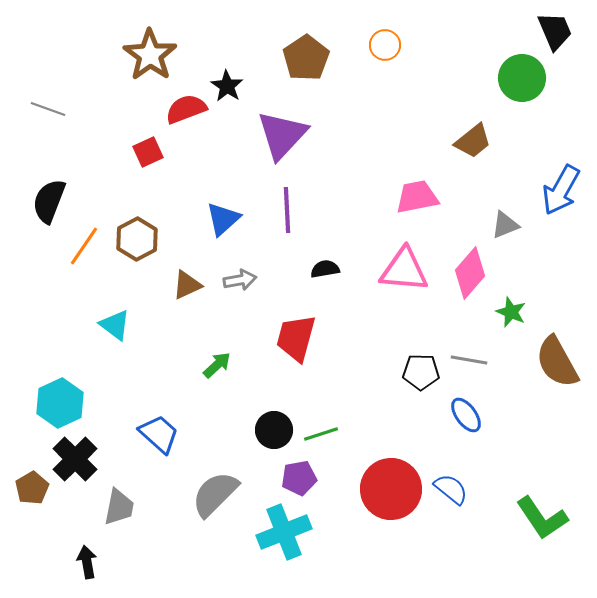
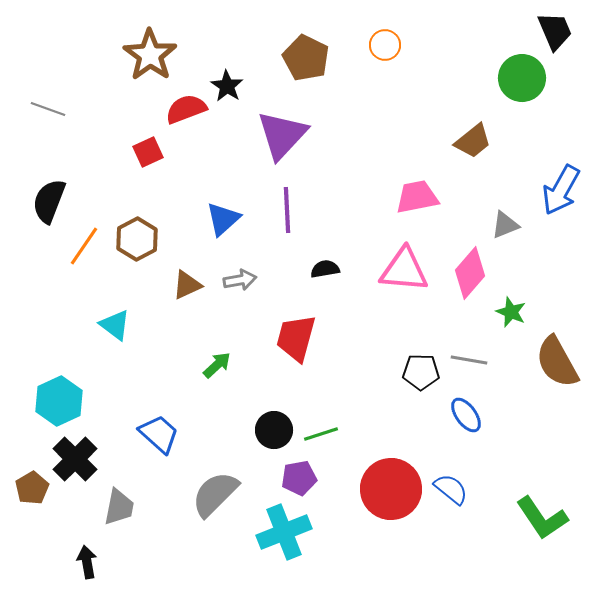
brown pentagon at (306, 58): rotated 12 degrees counterclockwise
cyan hexagon at (60, 403): moved 1 px left, 2 px up
